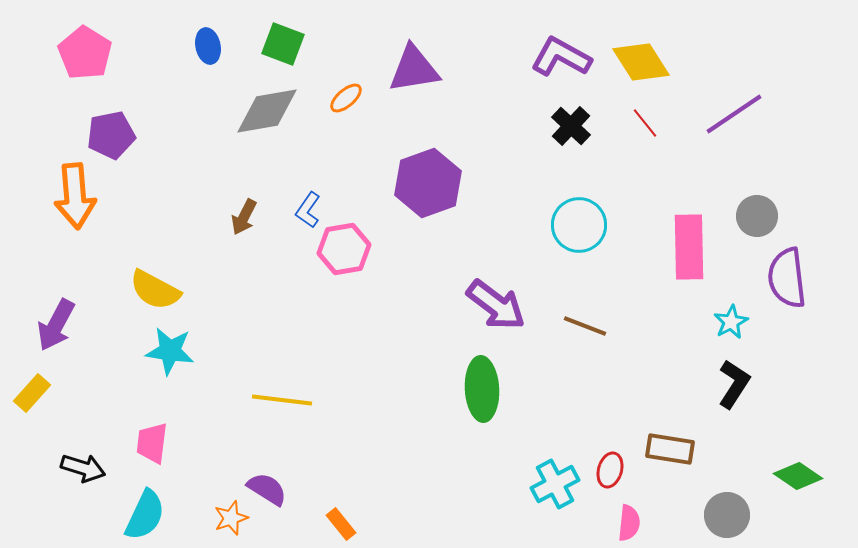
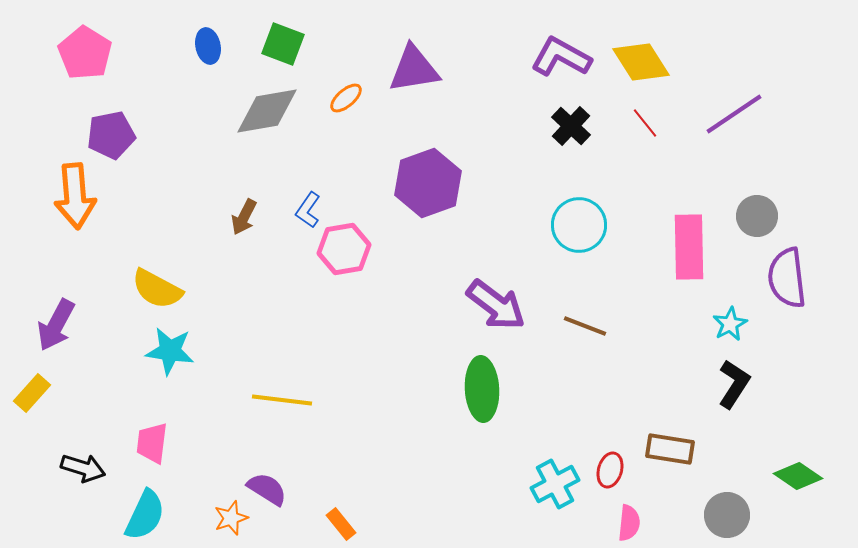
yellow semicircle at (155, 290): moved 2 px right, 1 px up
cyan star at (731, 322): moved 1 px left, 2 px down
